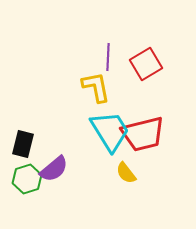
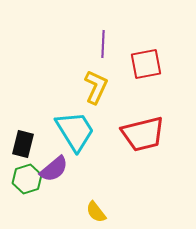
purple line: moved 5 px left, 13 px up
red square: rotated 20 degrees clockwise
yellow L-shape: rotated 36 degrees clockwise
cyan trapezoid: moved 35 px left
yellow semicircle: moved 30 px left, 39 px down
